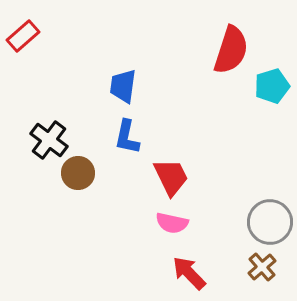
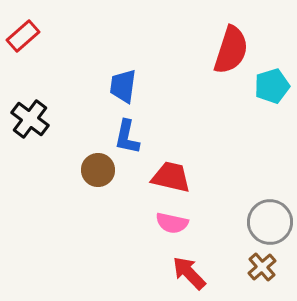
black cross: moved 19 px left, 21 px up
brown circle: moved 20 px right, 3 px up
red trapezoid: rotated 51 degrees counterclockwise
